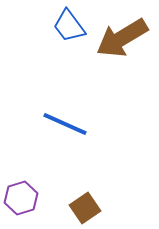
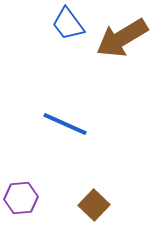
blue trapezoid: moved 1 px left, 2 px up
purple hexagon: rotated 12 degrees clockwise
brown square: moved 9 px right, 3 px up; rotated 12 degrees counterclockwise
